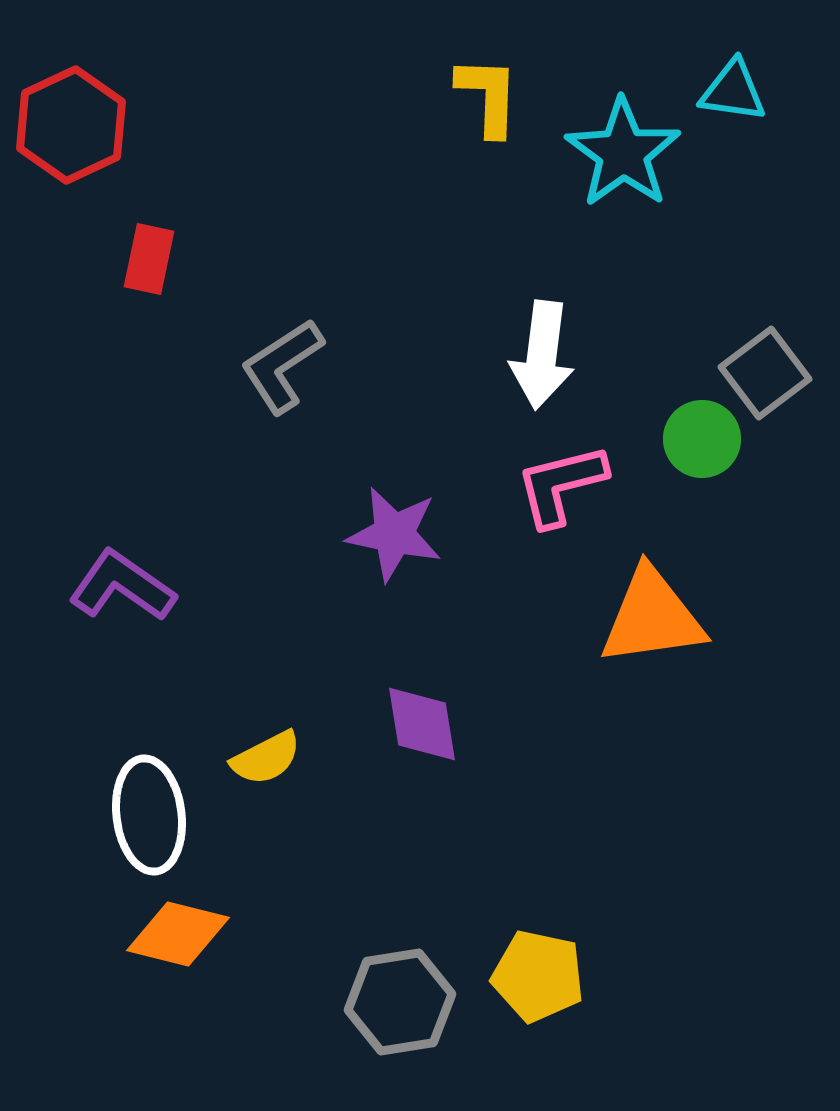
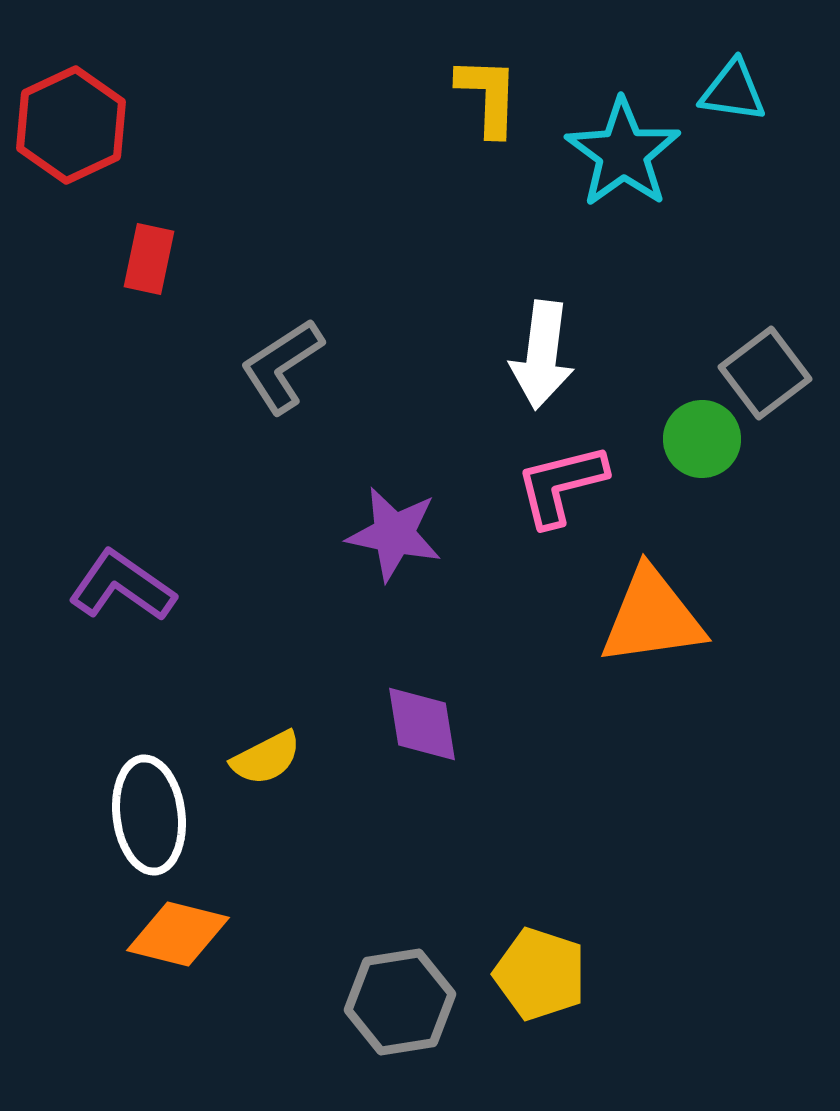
yellow pentagon: moved 2 px right, 2 px up; rotated 6 degrees clockwise
